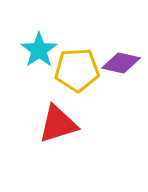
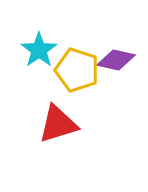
purple diamond: moved 5 px left, 3 px up
yellow pentagon: rotated 21 degrees clockwise
